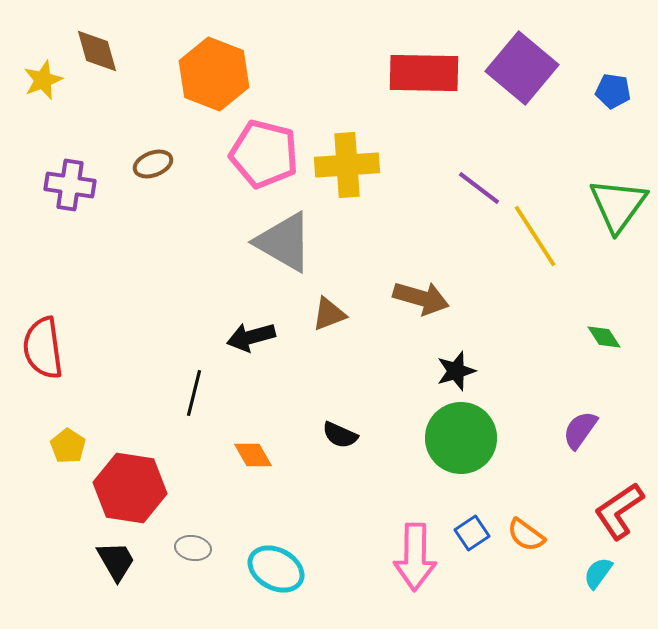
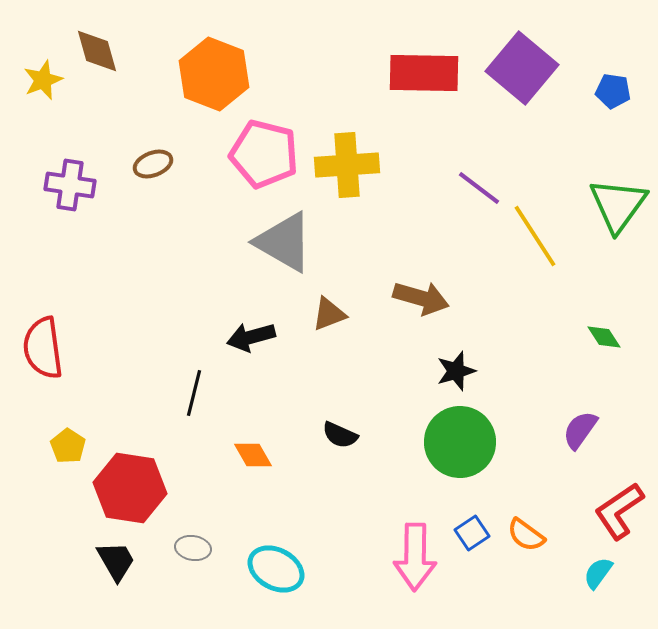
green circle: moved 1 px left, 4 px down
